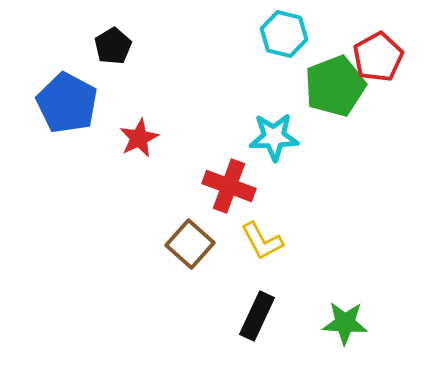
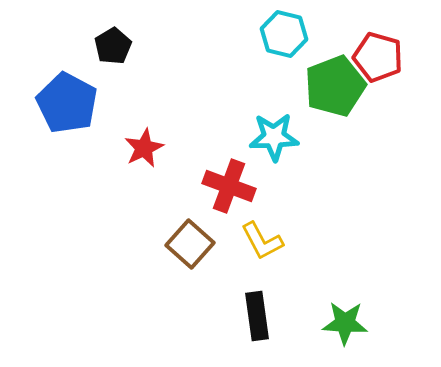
red pentagon: rotated 27 degrees counterclockwise
red star: moved 5 px right, 10 px down
black rectangle: rotated 33 degrees counterclockwise
